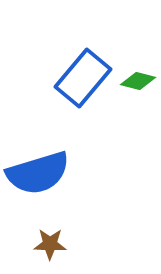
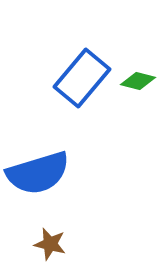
blue rectangle: moved 1 px left
brown star: rotated 12 degrees clockwise
